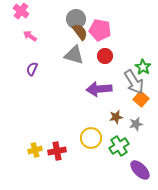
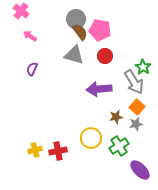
orange square: moved 4 px left, 8 px down
red cross: moved 1 px right
